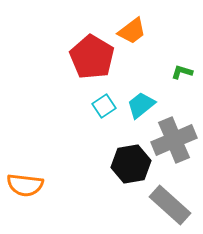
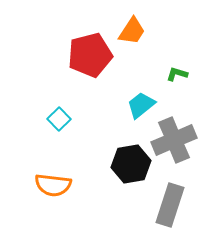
orange trapezoid: rotated 20 degrees counterclockwise
red pentagon: moved 2 px left, 2 px up; rotated 27 degrees clockwise
green L-shape: moved 5 px left, 2 px down
cyan square: moved 45 px left, 13 px down; rotated 10 degrees counterclockwise
orange semicircle: moved 28 px right
gray rectangle: rotated 66 degrees clockwise
